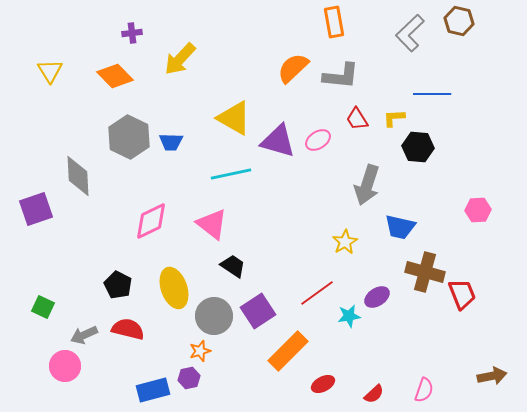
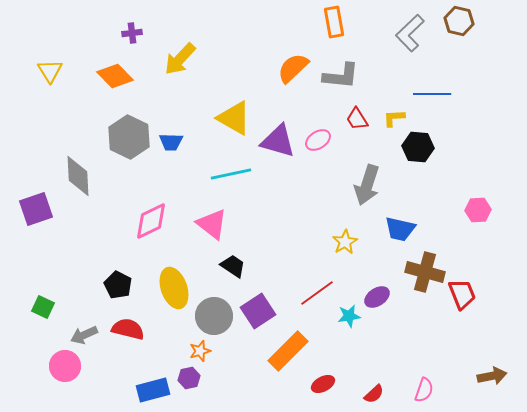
blue trapezoid at (400, 227): moved 2 px down
